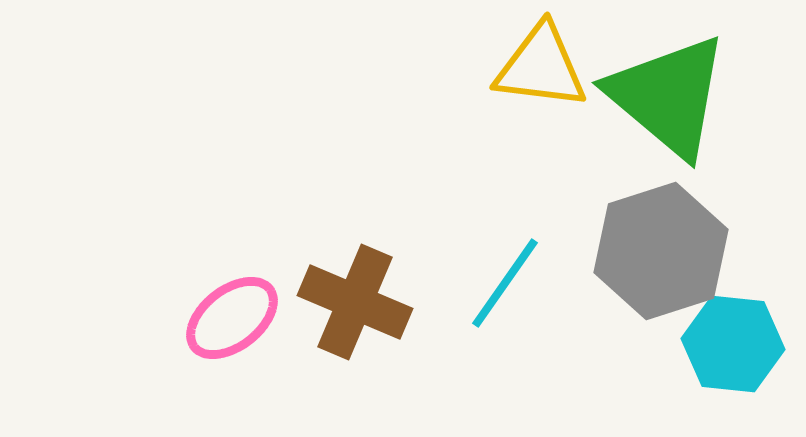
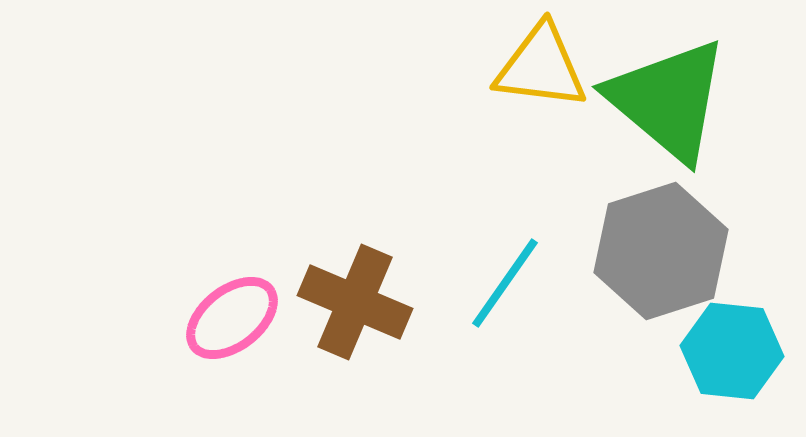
green triangle: moved 4 px down
cyan hexagon: moved 1 px left, 7 px down
